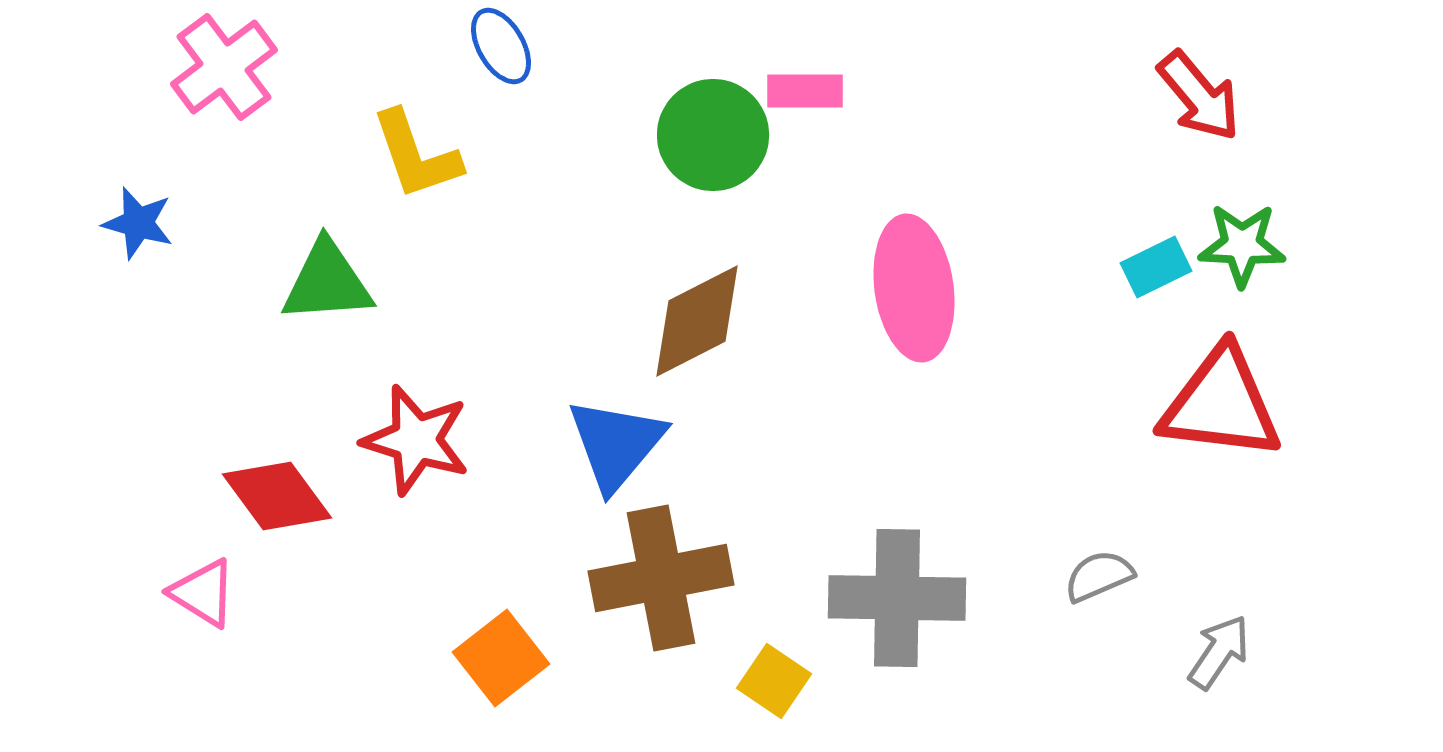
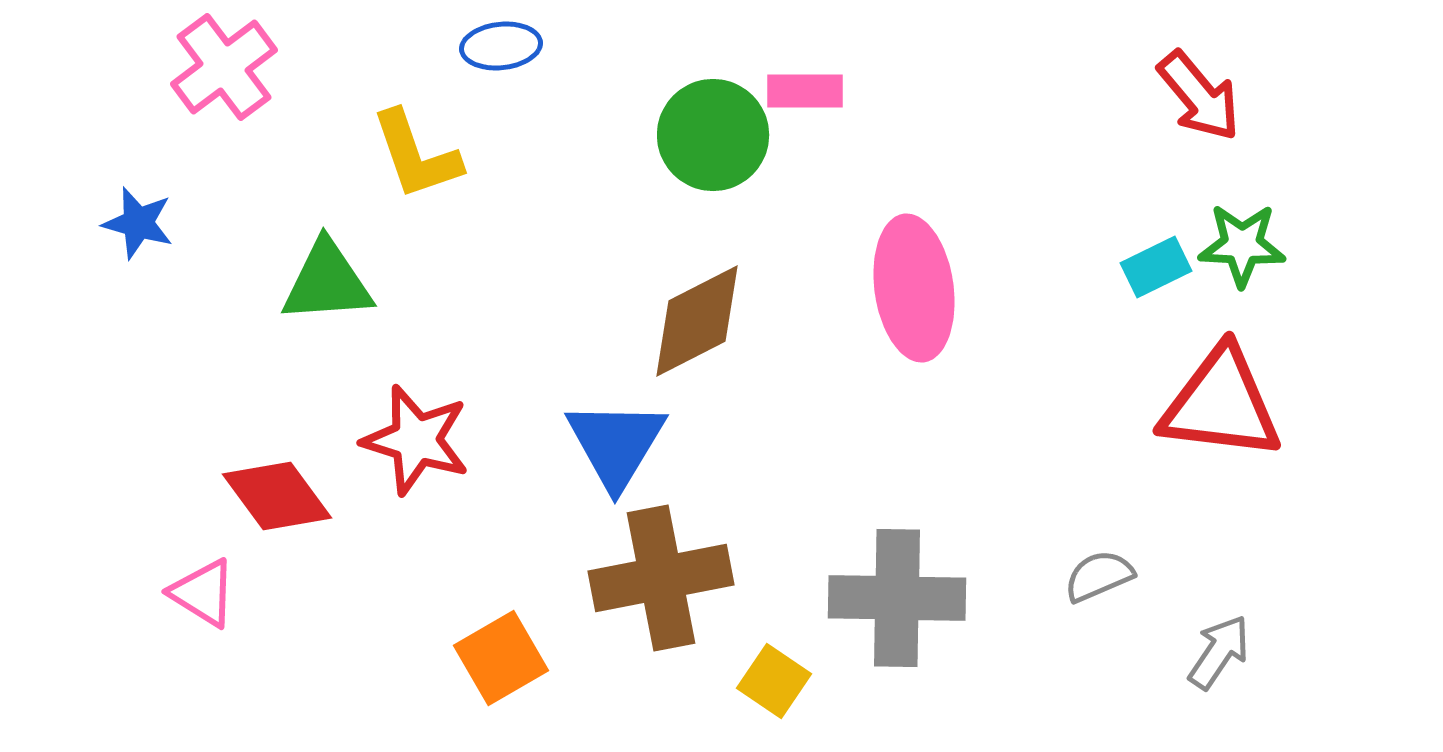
blue ellipse: rotated 66 degrees counterclockwise
blue triangle: rotated 9 degrees counterclockwise
orange square: rotated 8 degrees clockwise
